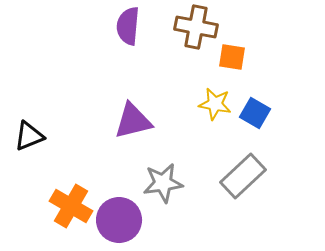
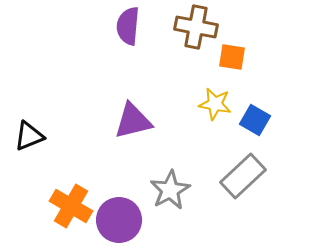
blue square: moved 7 px down
gray star: moved 7 px right, 7 px down; rotated 21 degrees counterclockwise
